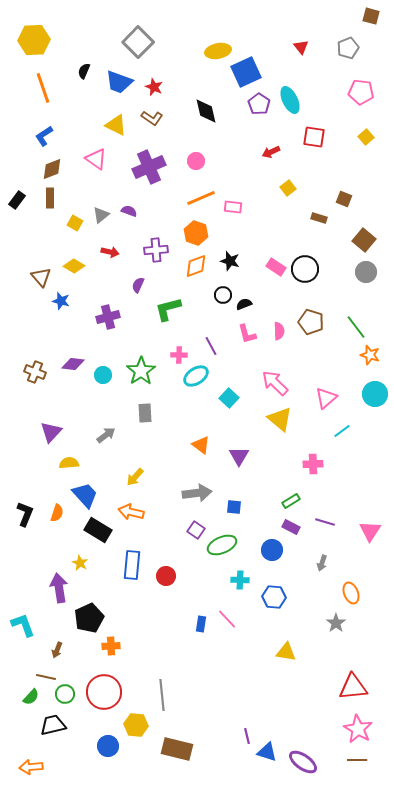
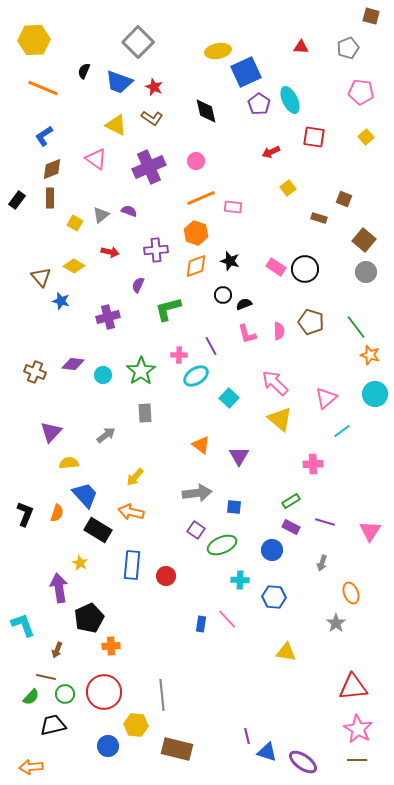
red triangle at (301, 47): rotated 49 degrees counterclockwise
orange line at (43, 88): rotated 48 degrees counterclockwise
